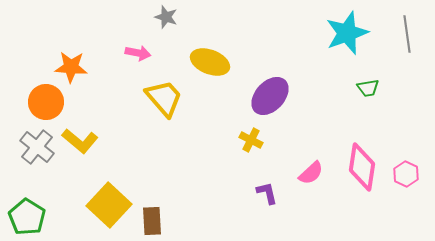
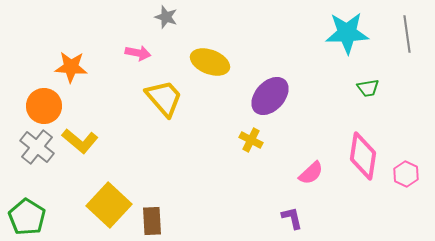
cyan star: rotated 18 degrees clockwise
orange circle: moved 2 px left, 4 px down
pink diamond: moved 1 px right, 11 px up
purple L-shape: moved 25 px right, 25 px down
